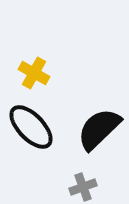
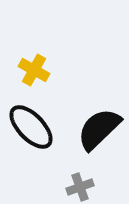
yellow cross: moved 3 px up
gray cross: moved 3 px left
